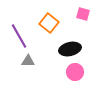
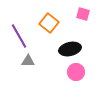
pink circle: moved 1 px right
